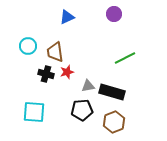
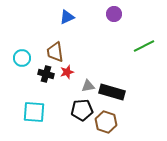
cyan circle: moved 6 px left, 12 px down
green line: moved 19 px right, 12 px up
brown hexagon: moved 8 px left; rotated 20 degrees counterclockwise
